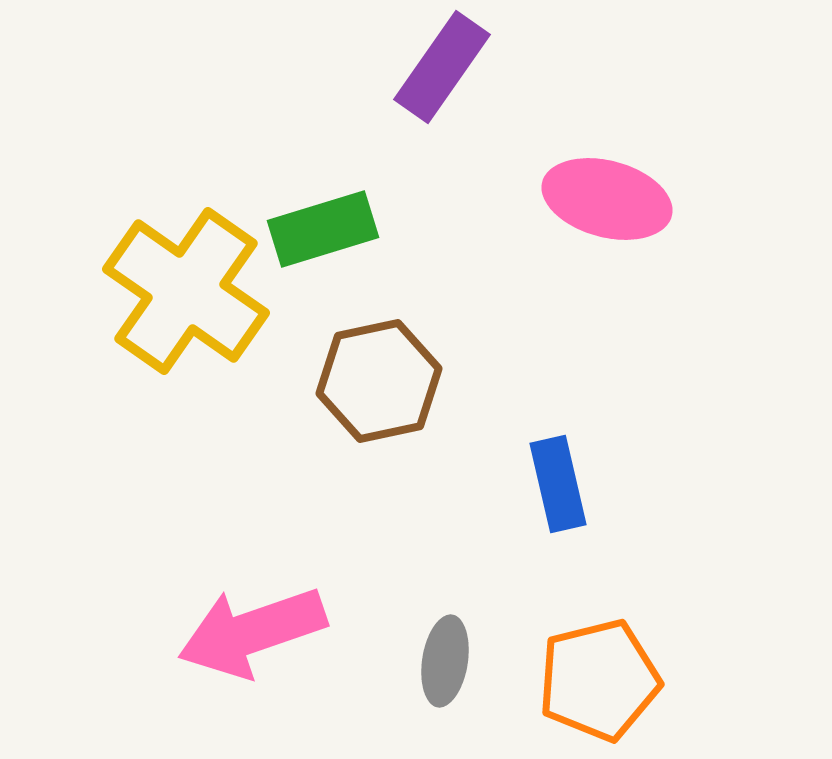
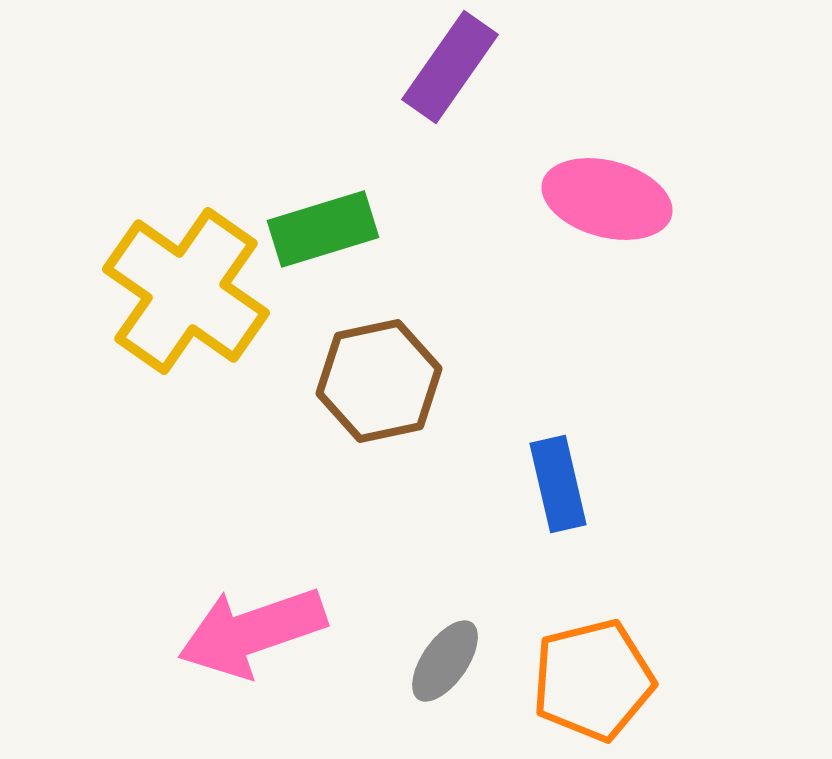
purple rectangle: moved 8 px right
gray ellipse: rotated 26 degrees clockwise
orange pentagon: moved 6 px left
